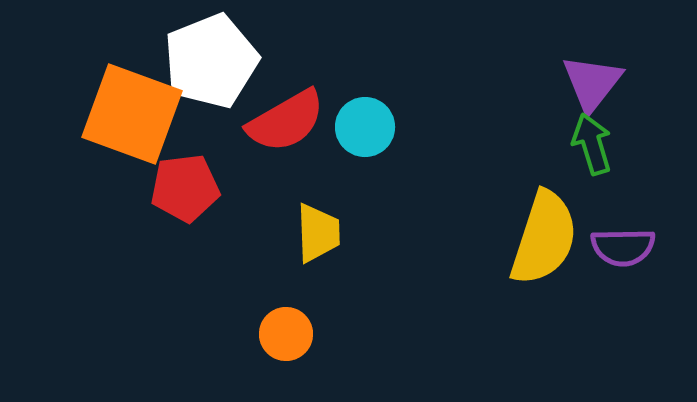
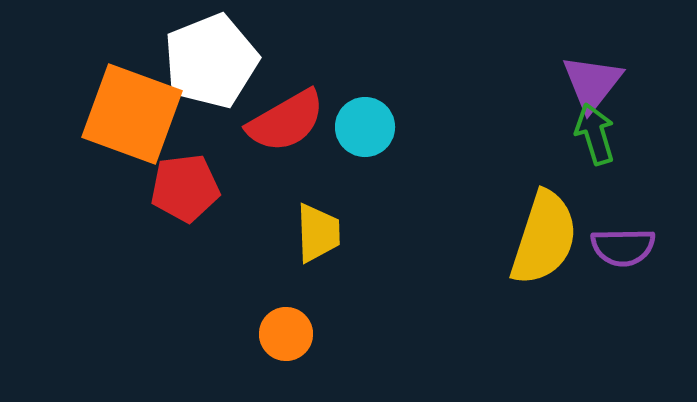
green arrow: moved 3 px right, 10 px up
